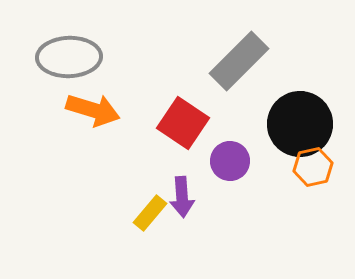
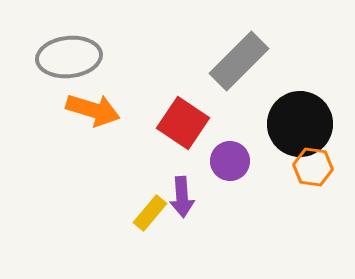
gray ellipse: rotated 4 degrees counterclockwise
orange hexagon: rotated 21 degrees clockwise
